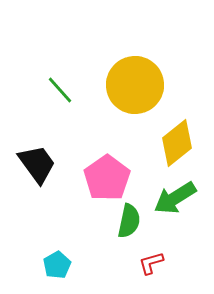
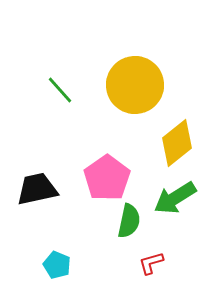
black trapezoid: moved 25 px down; rotated 66 degrees counterclockwise
cyan pentagon: rotated 20 degrees counterclockwise
